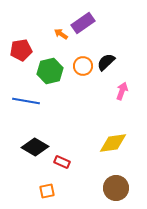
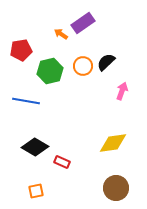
orange square: moved 11 px left
